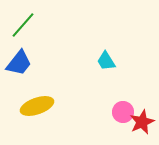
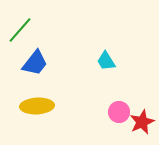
green line: moved 3 px left, 5 px down
blue trapezoid: moved 16 px right
yellow ellipse: rotated 16 degrees clockwise
pink circle: moved 4 px left
